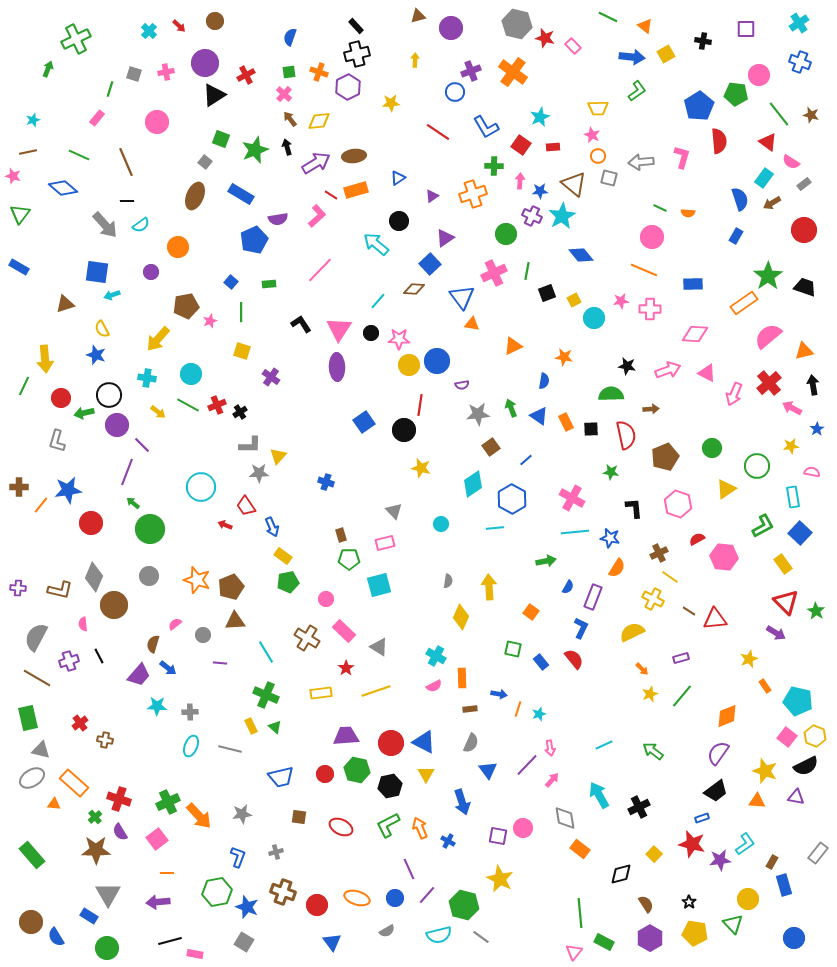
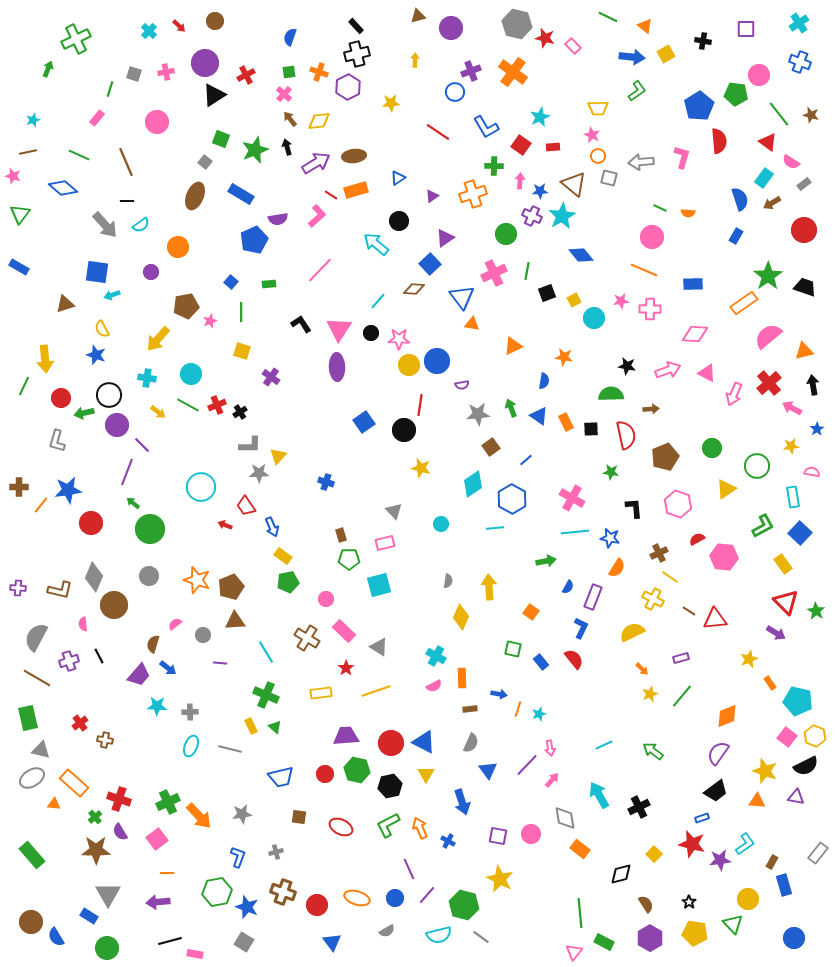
orange rectangle at (765, 686): moved 5 px right, 3 px up
pink circle at (523, 828): moved 8 px right, 6 px down
